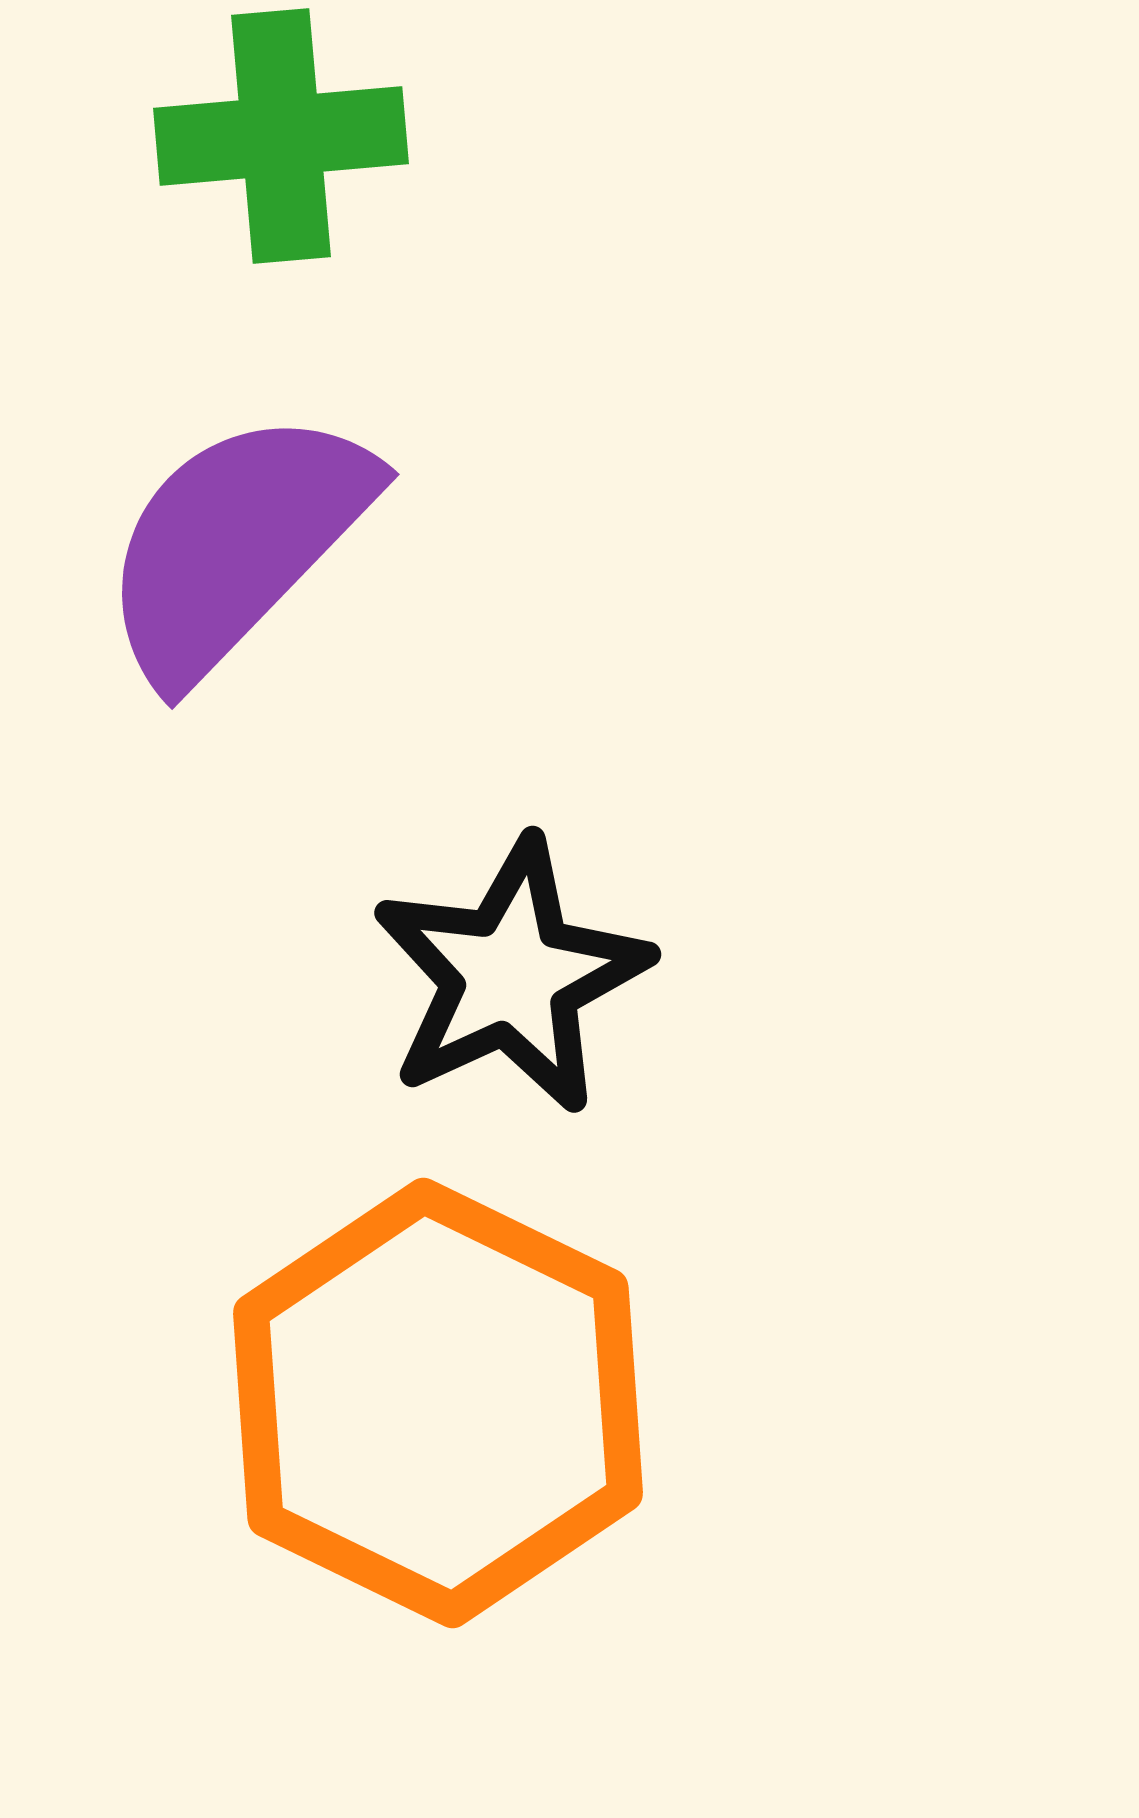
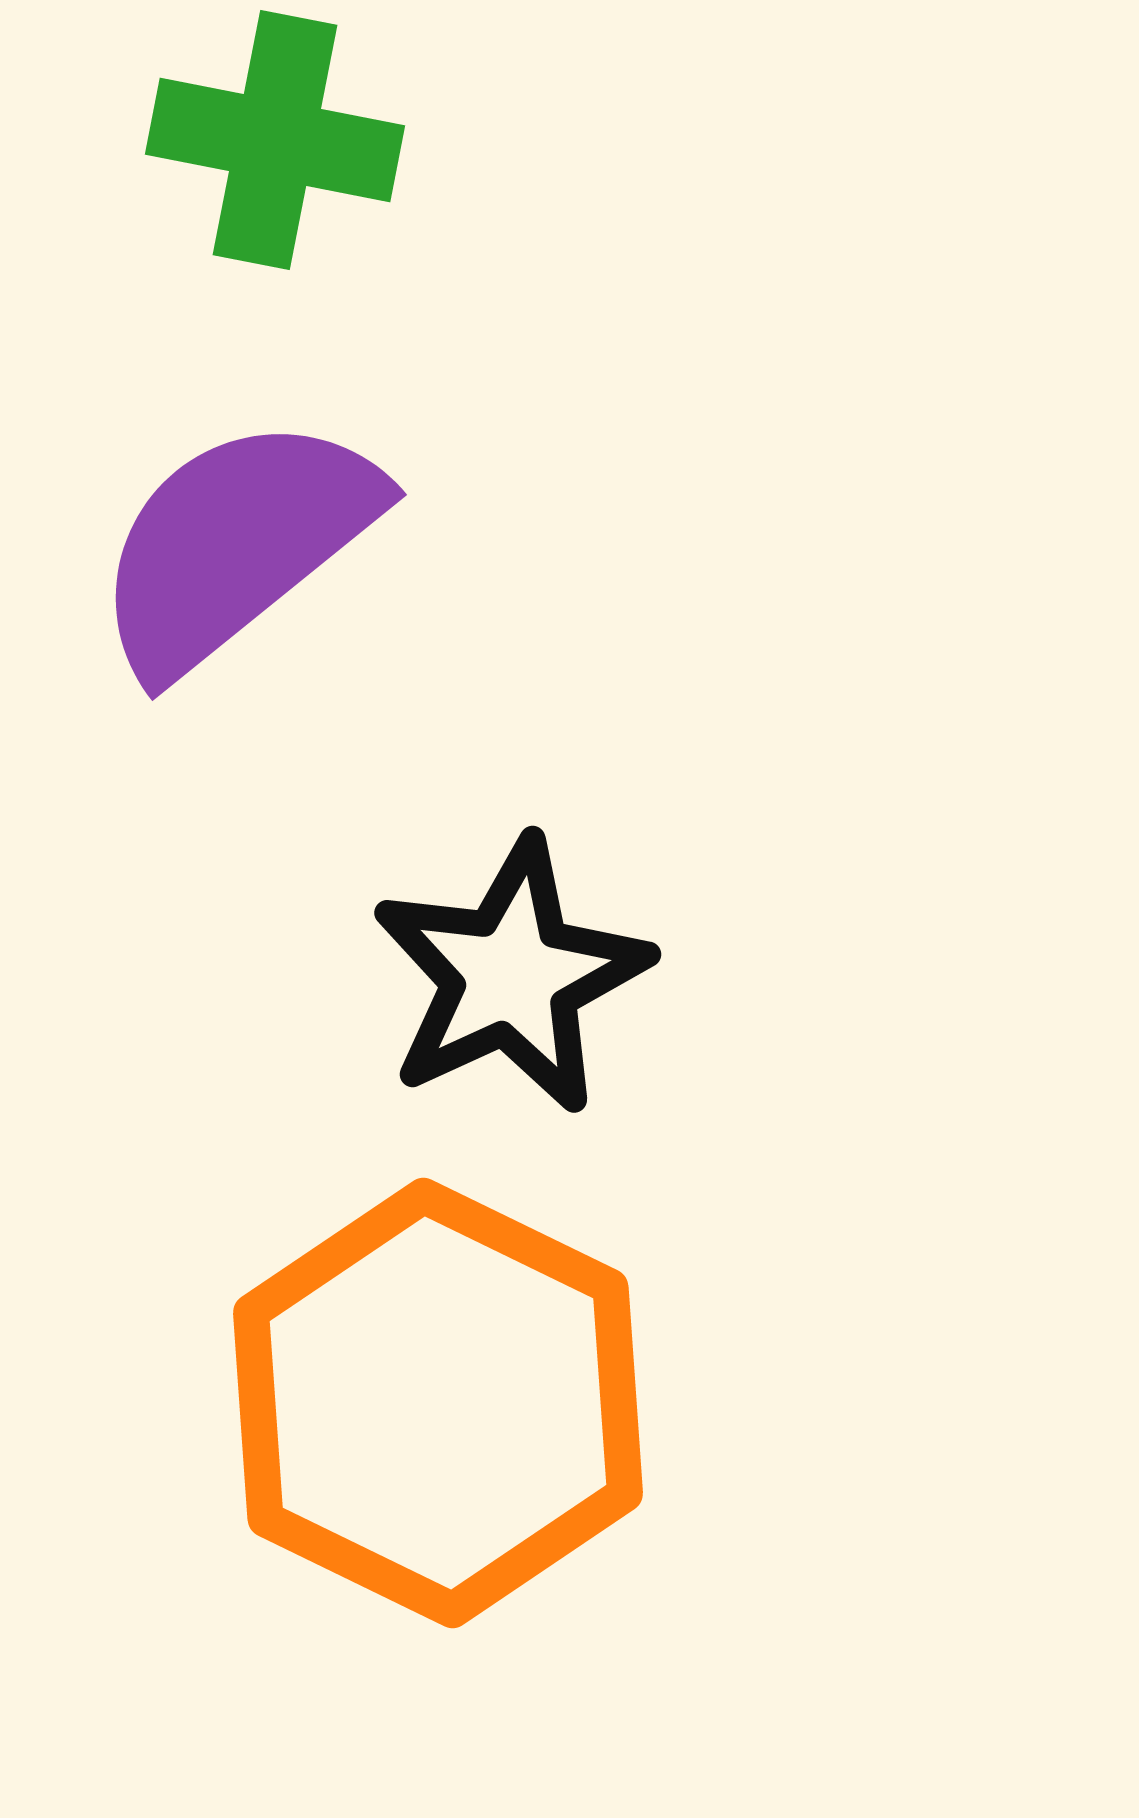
green cross: moved 6 px left, 4 px down; rotated 16 degrees clockwise
purple semicircle: rotated 7 degrees clockwise
